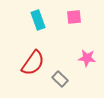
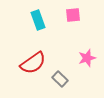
pink square: moved 1 px left, 2 px up
pink star: rotated 24 degrees counterclockwise
red semicircle: rotated 20 degrees clockwise
